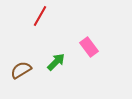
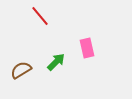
red line: rotated 70 degrees counterclockwise
pink rectangle: moved 2 px left, 1 px down; rotated 24 degrees clockwise
